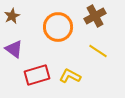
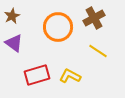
brown cross: moved 1 px left, 2 px down
purple triangle: moved 6 px up
